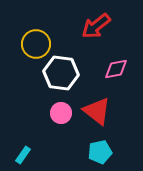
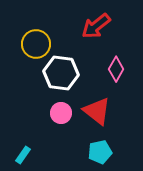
pink diamond: rotated 50 degrees counterclockwise
